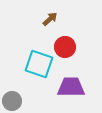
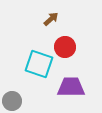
brown arrow: moved 1 px right
